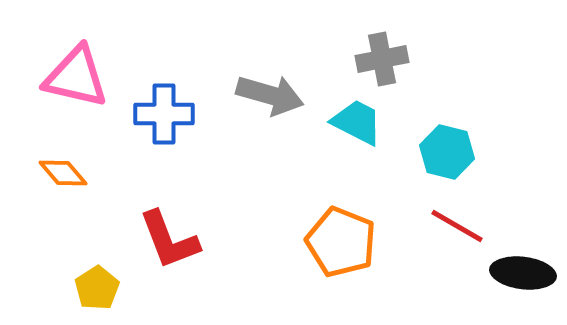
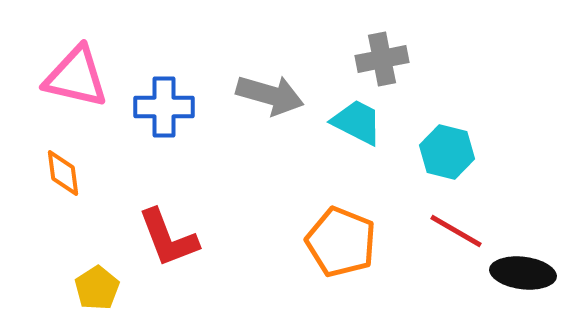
blue cross: moved 7 px up
orange diamond: rotated 33 degrees clockwise
red line: moved 1 px left, 5 px down
red L-shape: moved 1 px left, 2 px up
